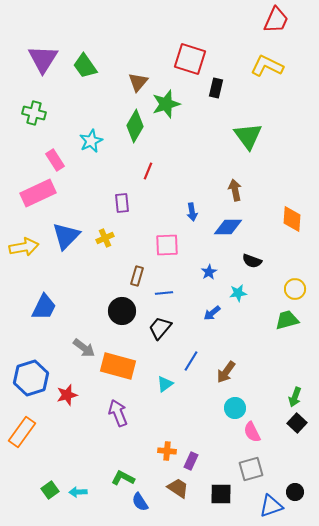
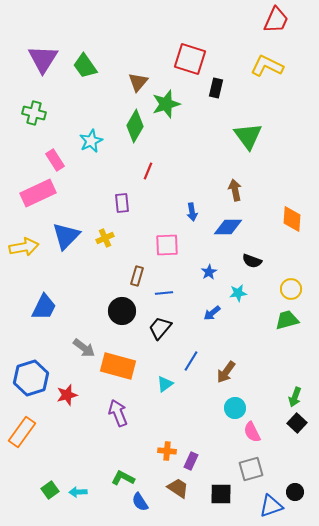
yellow circle at (295, 289): moved 4 px left
